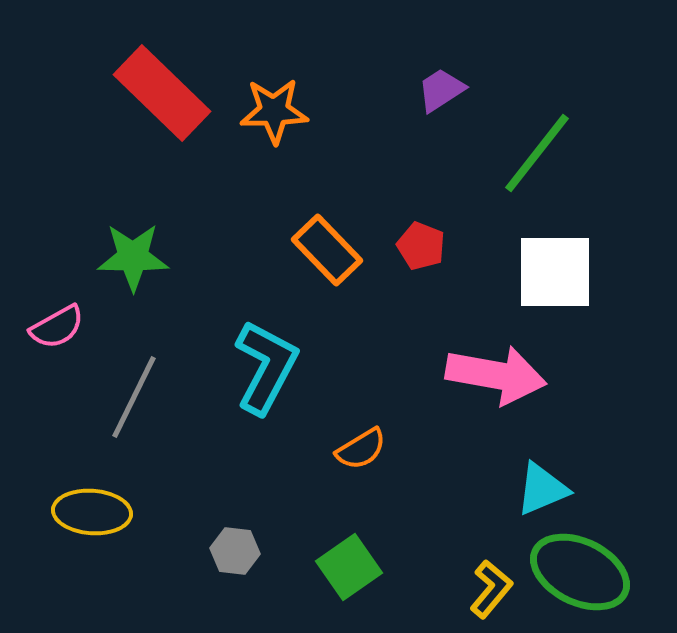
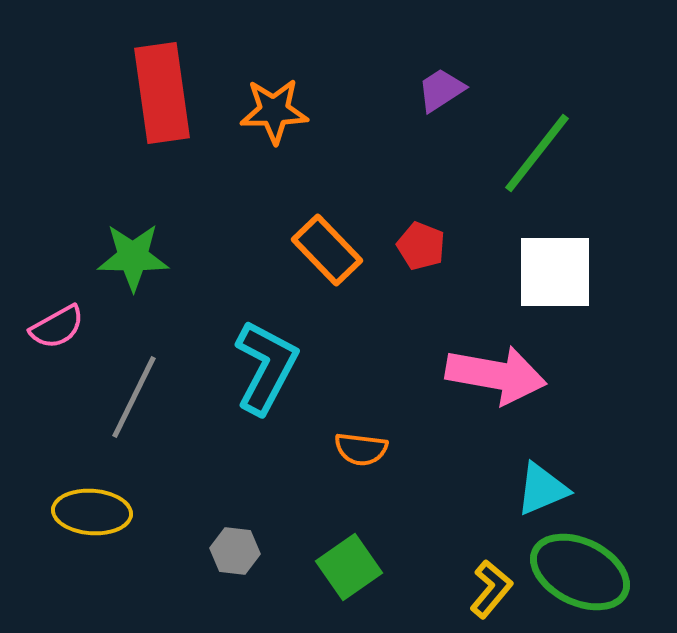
red rectangle: rotated 38 degrees clockwise
orange semicircle: rotated 38 degrees clockwise
